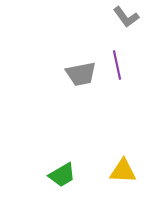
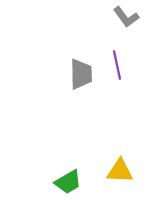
gray trapezoid: rotated 80 degrees counterclockwise
yellow triangle: moved 3 px left
green trapezoid: moved 6 px right, 7 px down
